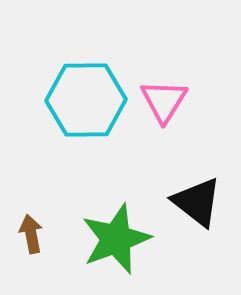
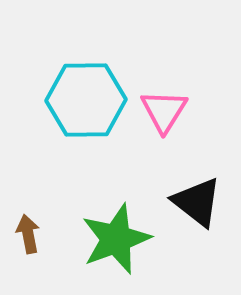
pink triangle: moved 10 px down
brown arrow: moved 3 px left
